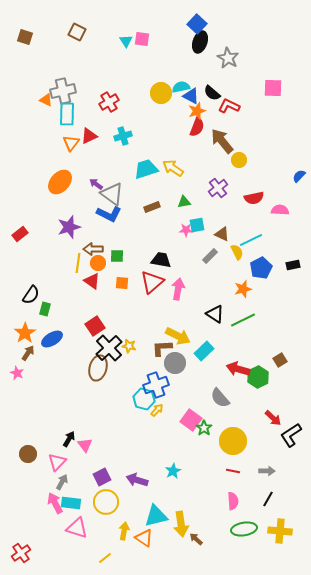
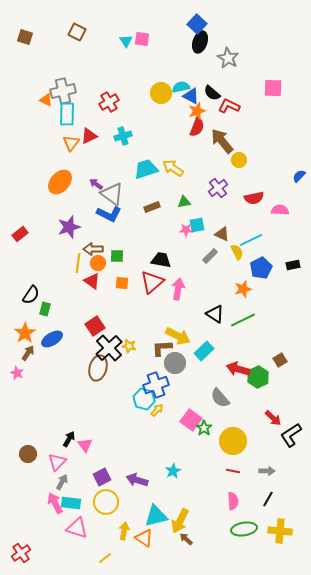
yellow arrow at (181, 524): moved 1 px left, 3 px up; rotated 35 degrees clockwise
brown arrow at (196, 539): moved 10 px left
